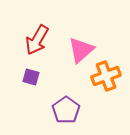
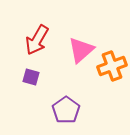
orange cross: moved 6 px right, 10 px up
